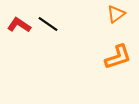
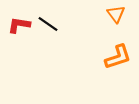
orange triangle: rotated 30 degrees counterclockwise
red L-shape: rotated 25 degrees counterclockwise
